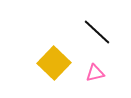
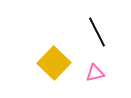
black line: rotated 20 degrees clockwise
